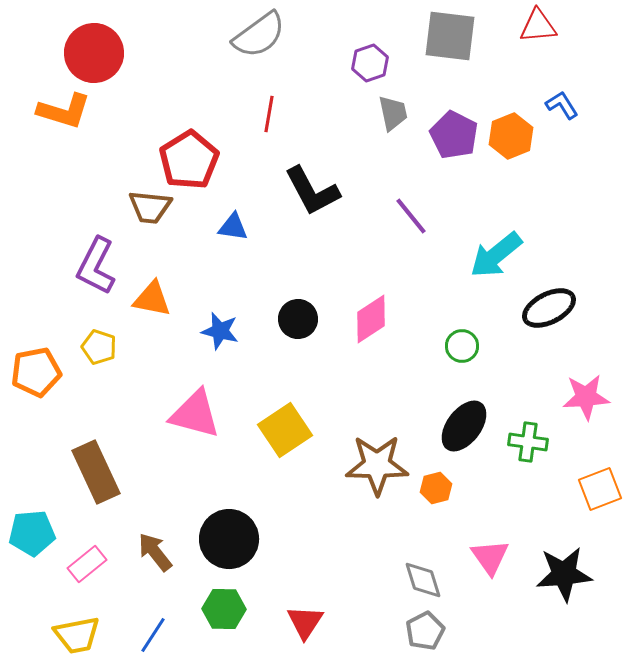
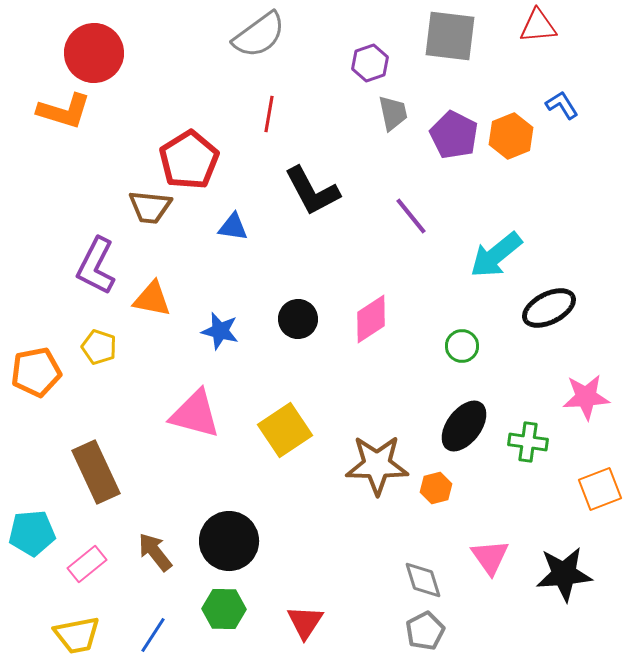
black circle at (229, 539): moved 2 px down
